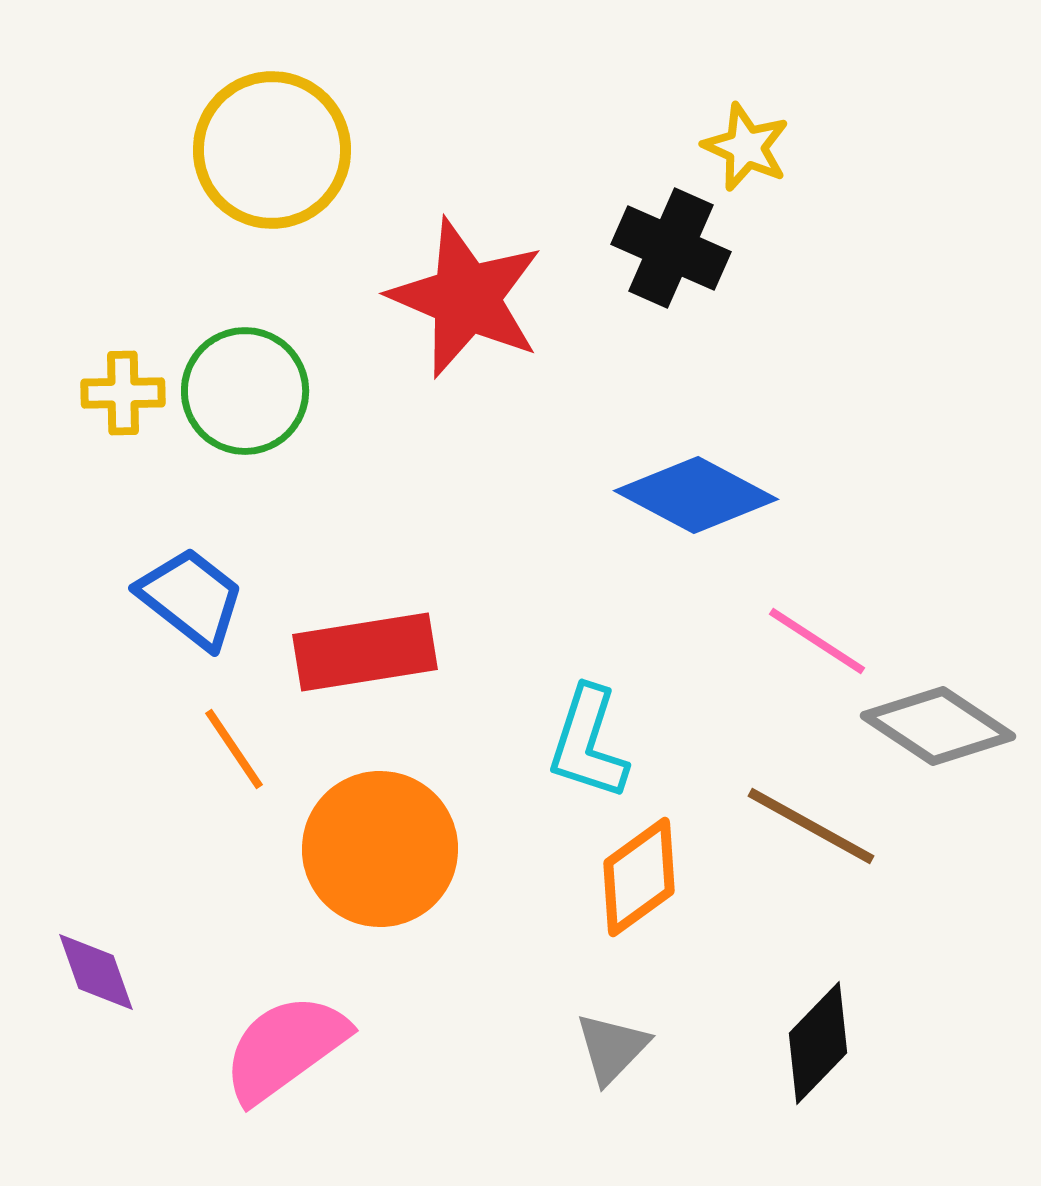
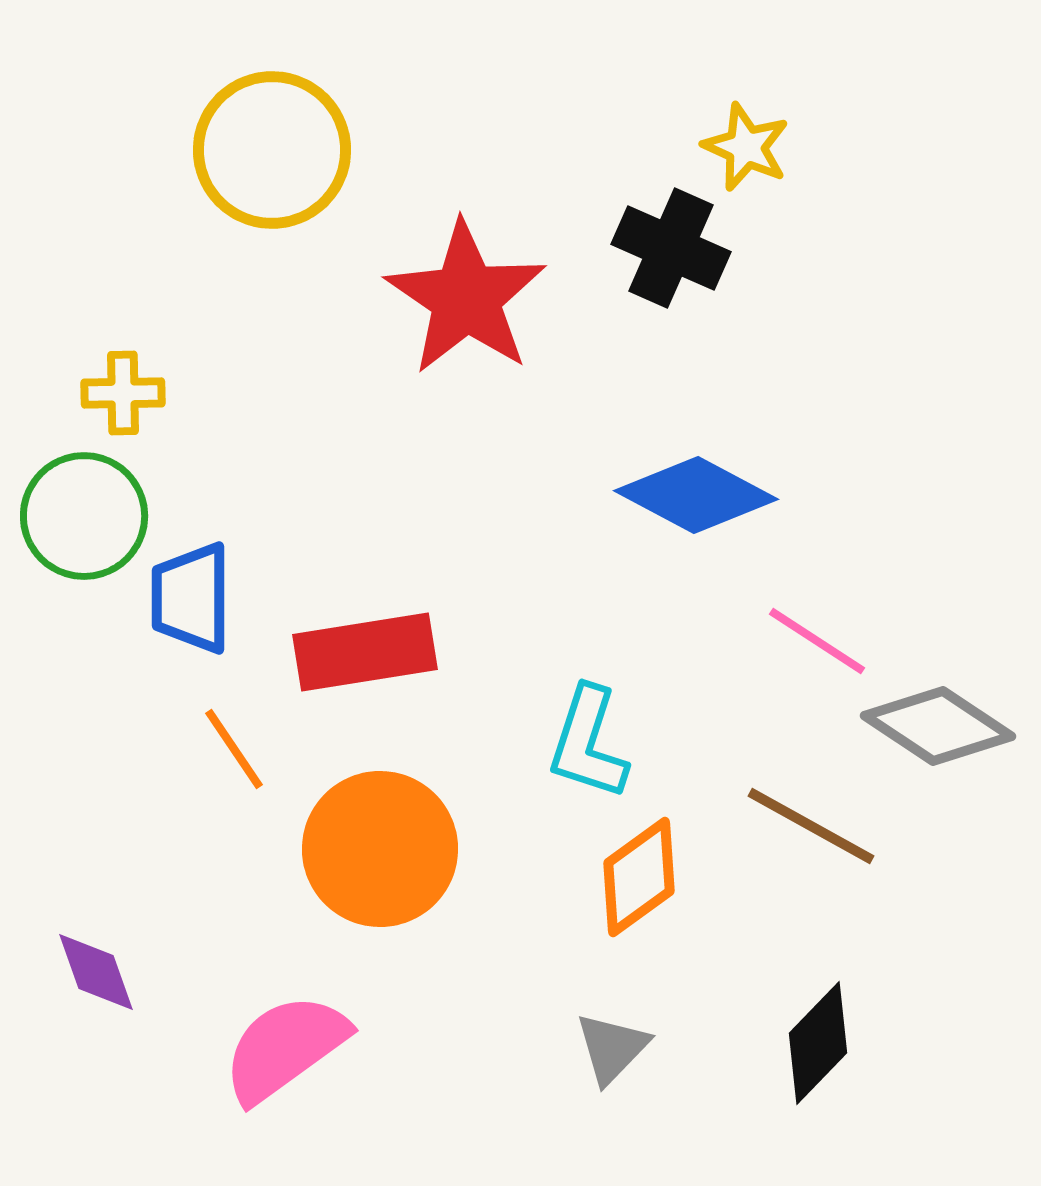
red star: rotated 11 degrees clockwise
green circle: moved 161 px left, 125 px down
blue trapezoid: rotated 128 degrees counterclockwise
